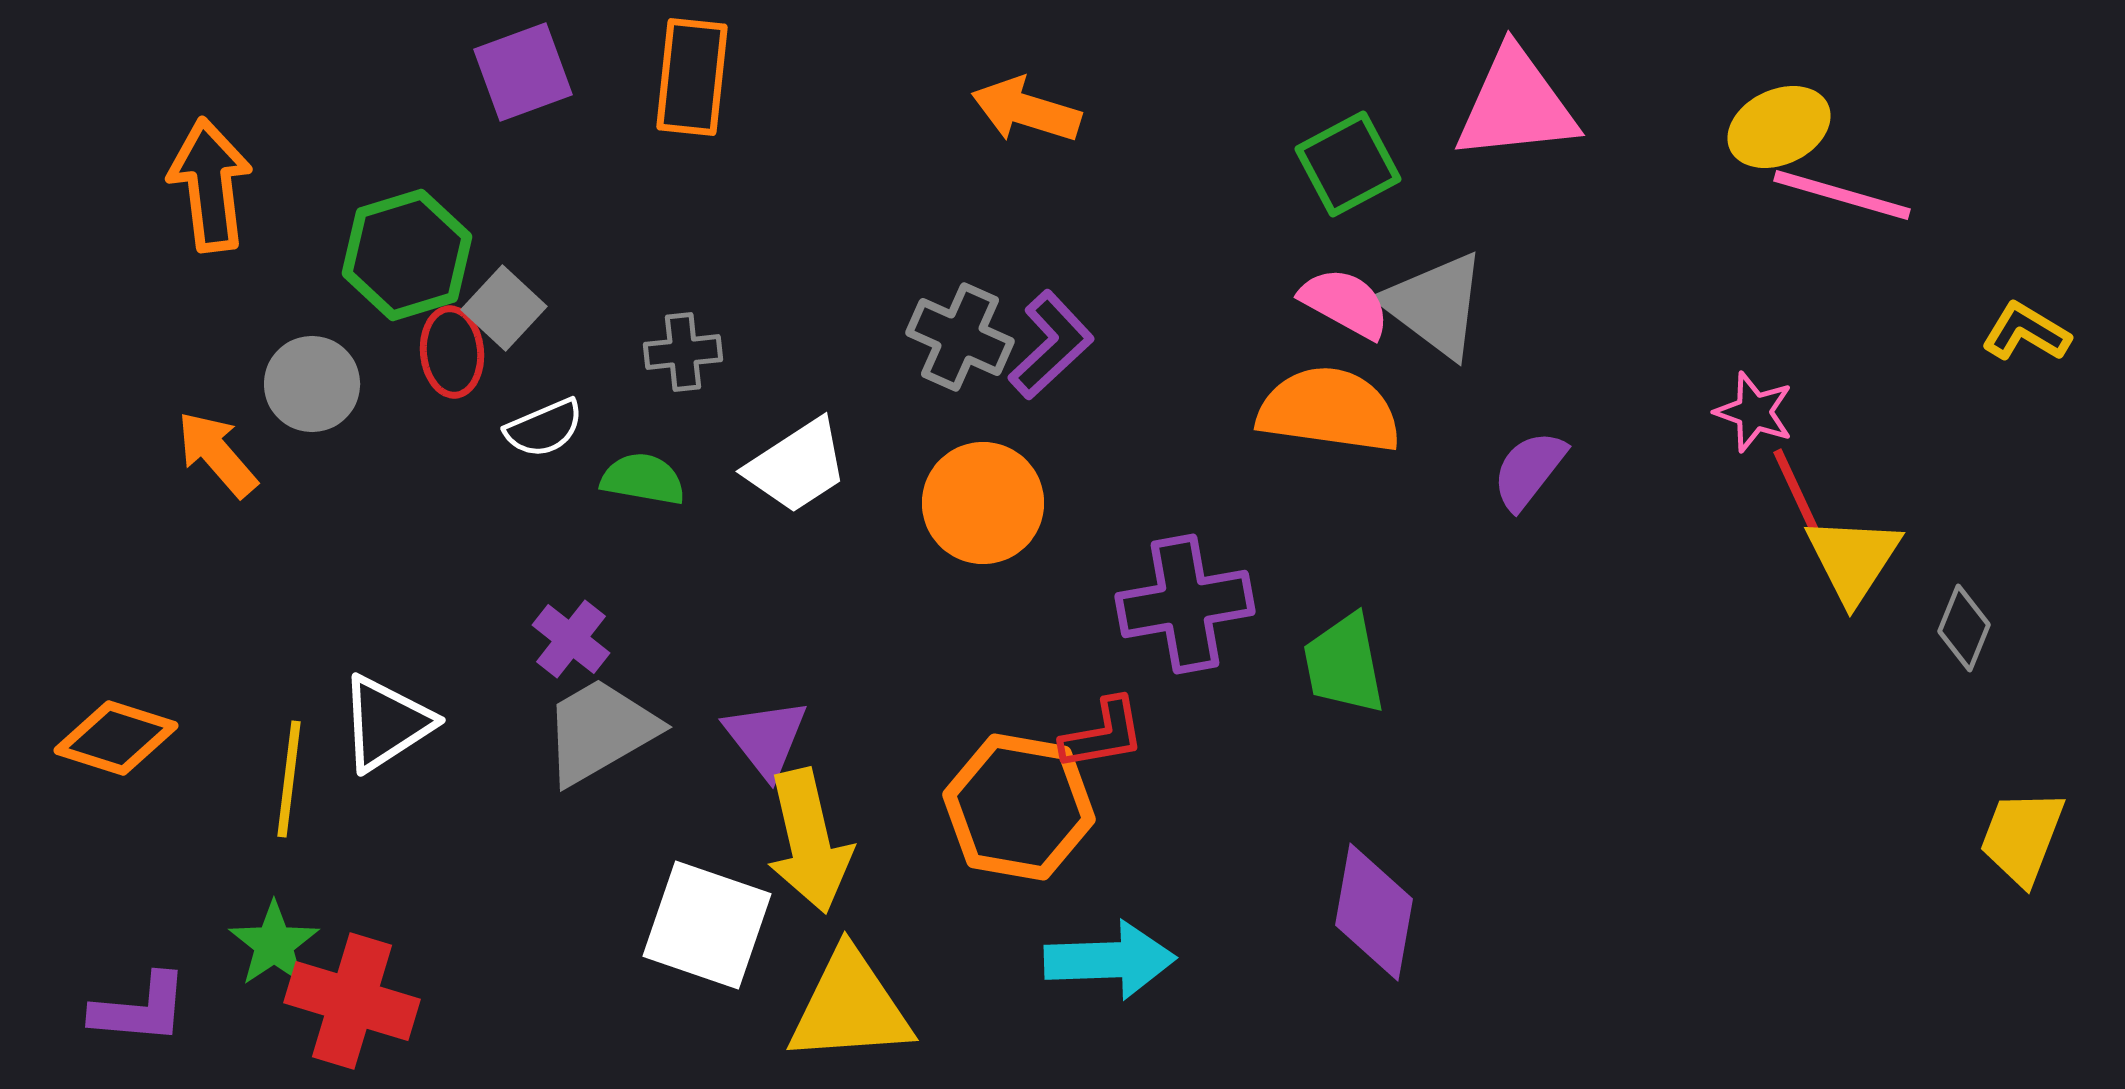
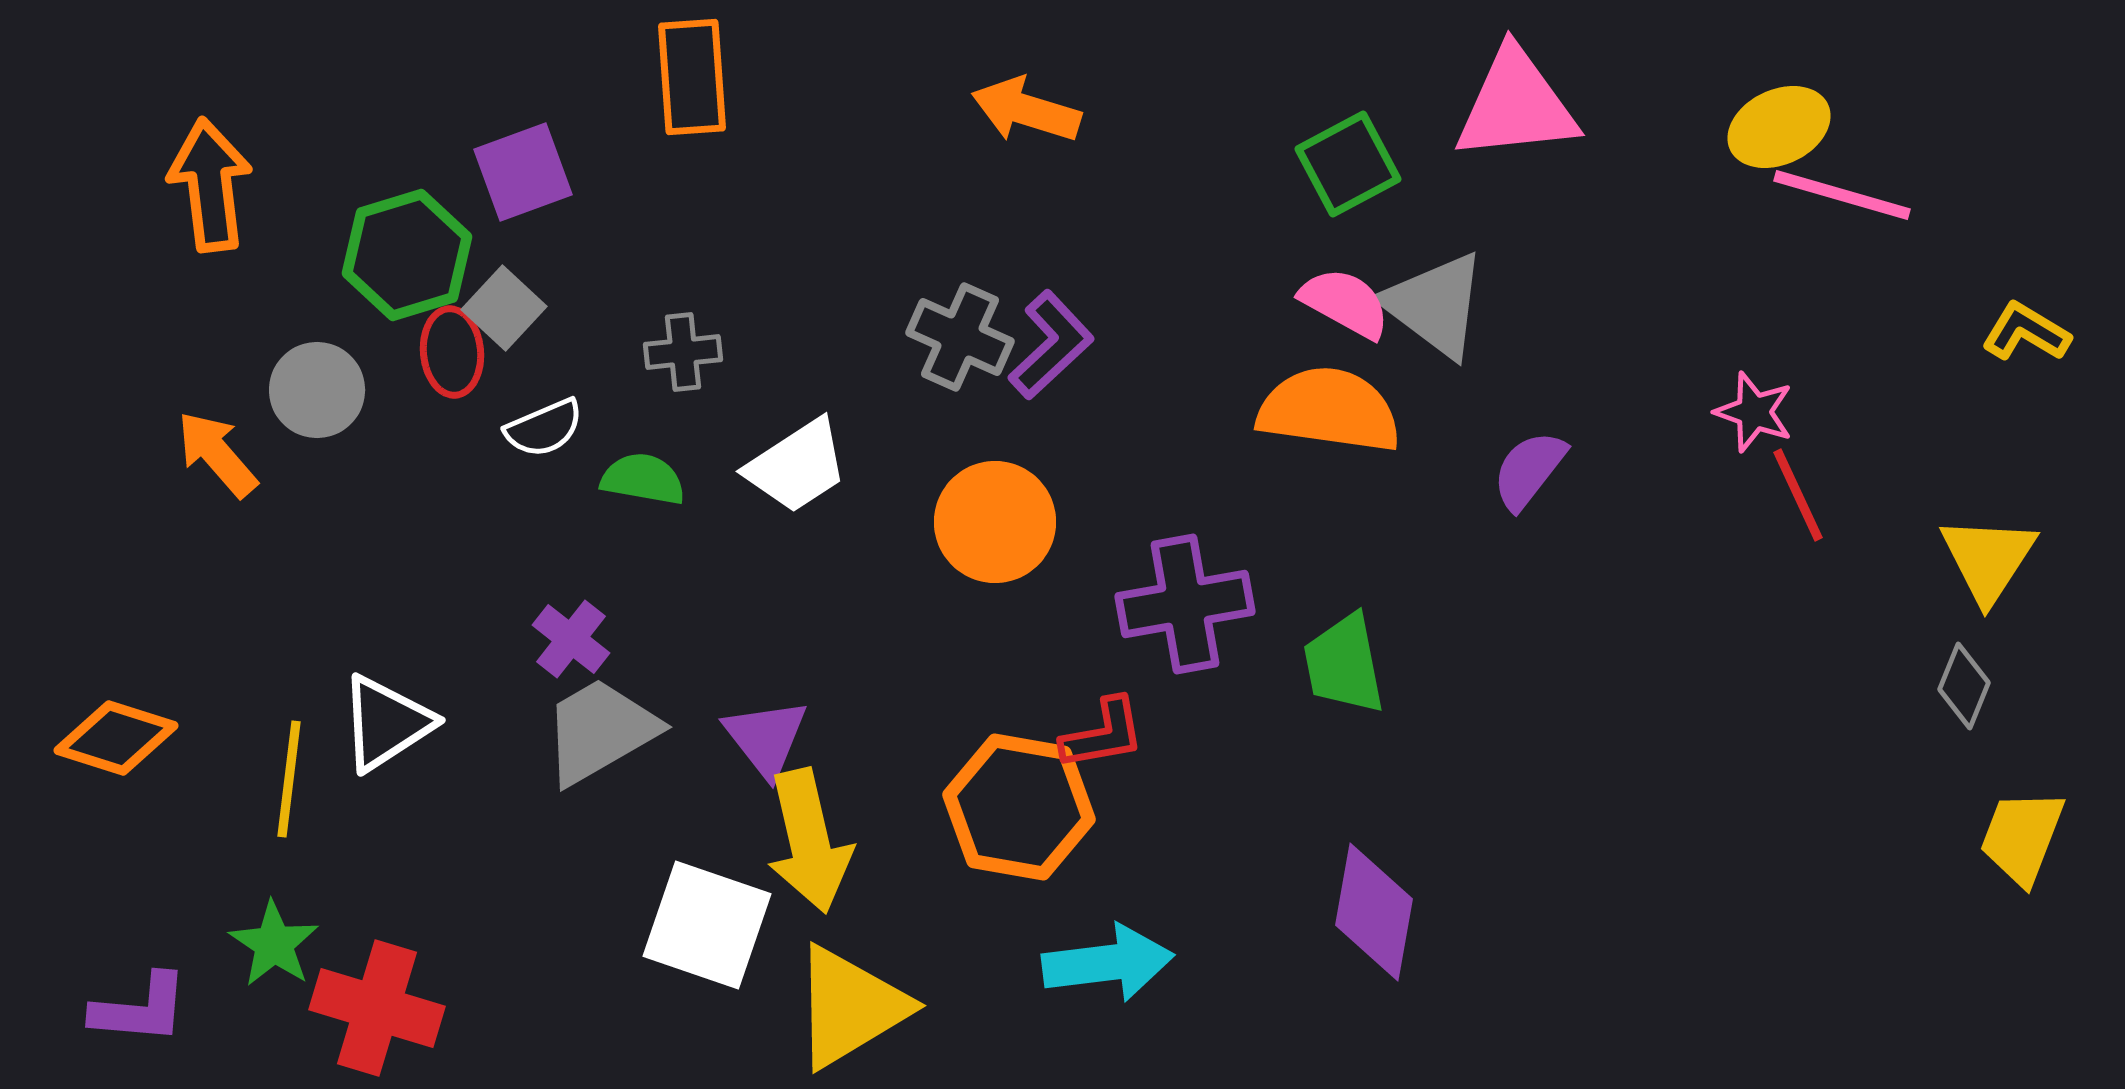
purple square at (523, 72): moved 100 px down
orange rectangle at (692, 77): rotated 10 degrees counterclockwise
gray circle at (312, 384): moved 5 px right, 6 px down
orange circle at (983, 503): moved 12 px right, 19 px down
yellow triangle at (1853, 559): moved 135 px right
gray diamond at (1964, 628): moved 58 px down
green star at (274, 944): rotated 4 degrees counterclockwise
cyan arrow at (1110, 960): moved 2 px left, 3 px down; rotated 5 degrees counterclockwise
red cross at (352, 1001): moved 25 px right, 7 px down
yellow triangle at (850, 1007): rotated 27 degrees counterclockwise
